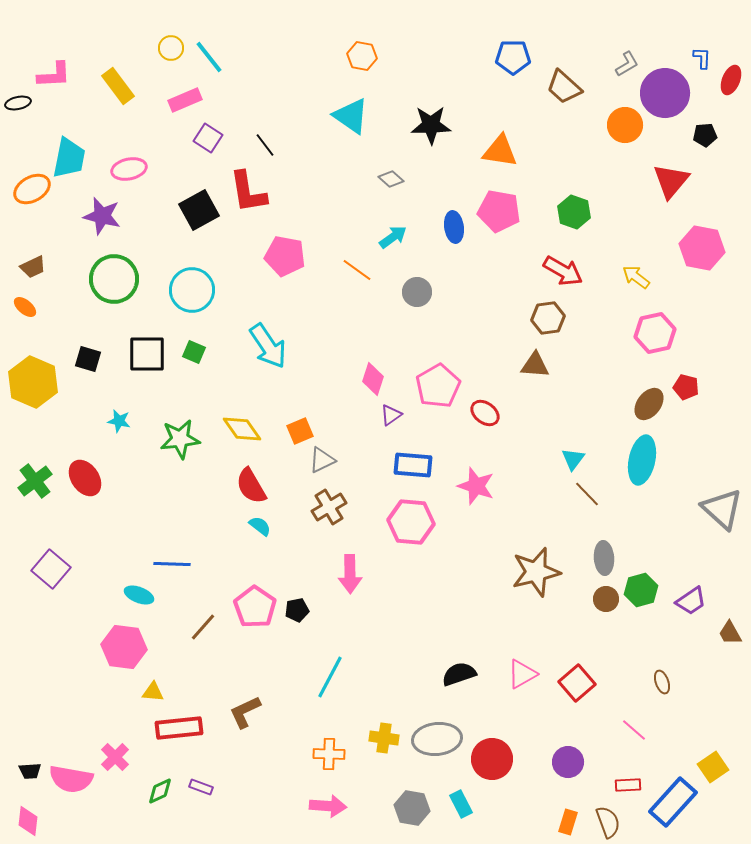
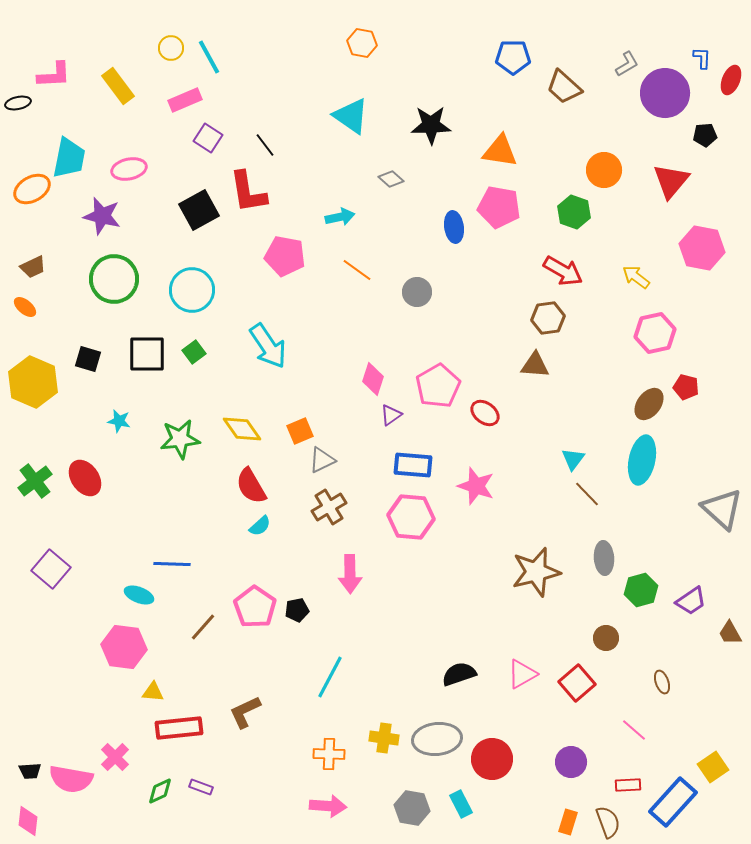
orange hexagon at (362, 56): moved 13 px up
cyan line at (209, 57): rotated 9 degrees clockwise
orange circle at (625, 125): moved 21 px left, 45 px down
pink pentagon at (499, 211): moved 4 px up
cyan arrow at (393, 237): moved 53 px left, 20 px up; rotated 24 degrees clockwise
green square at (194, 352): rotated 30 degrees clockwise
pink hexagon at (411, 522): moved 5 px up
cyan semicircle at (260, 526): rotated 100 degrees clockwise
brown circle at (606, 599): moved 39 px down
purple circle at (568, 762): moved 3 px right
